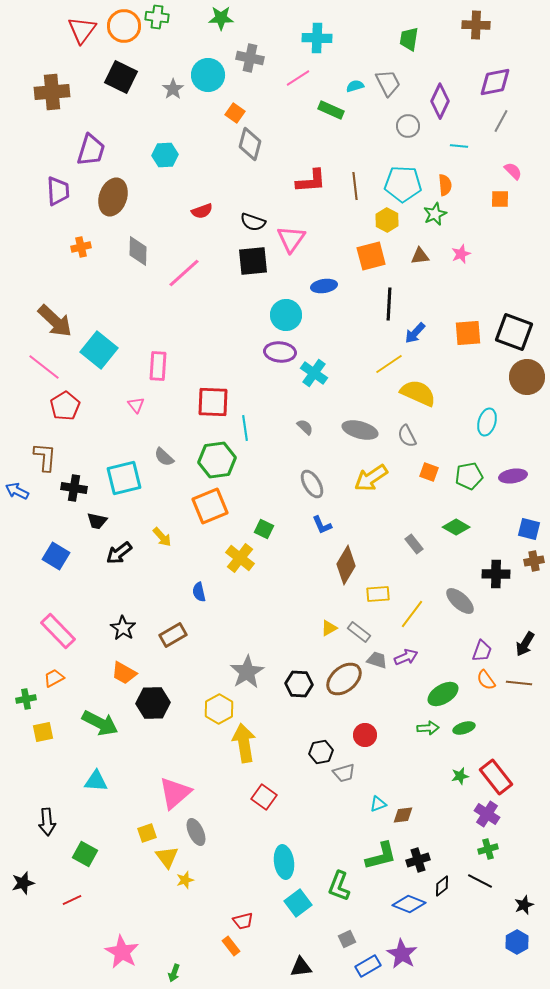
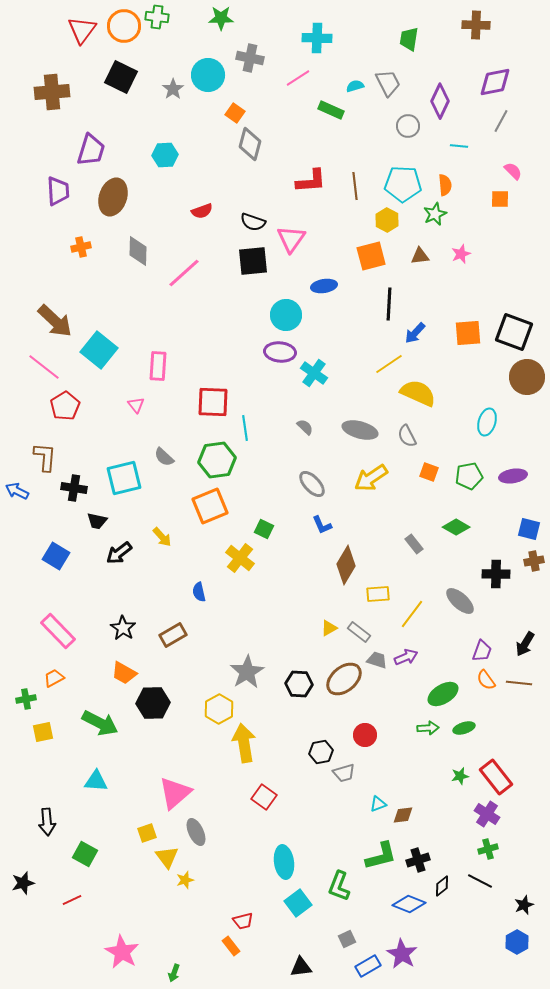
gray ellipse at (312, 484): rotated 12 degrees counterclockwise
